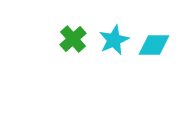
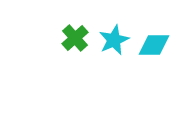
green cross: moved 2 px right, 1 px up
